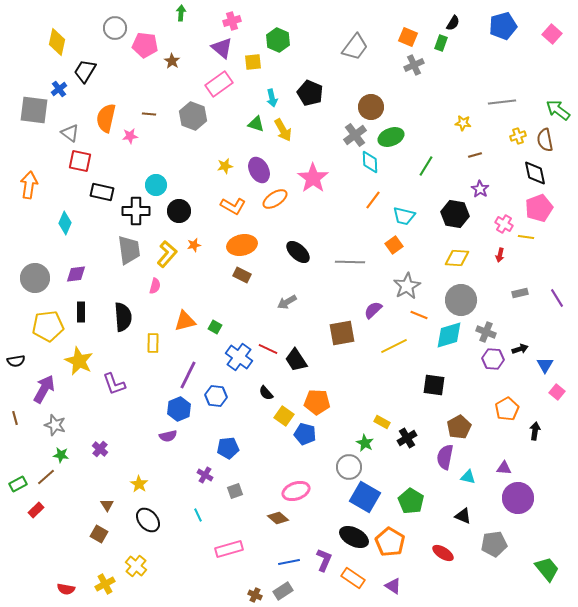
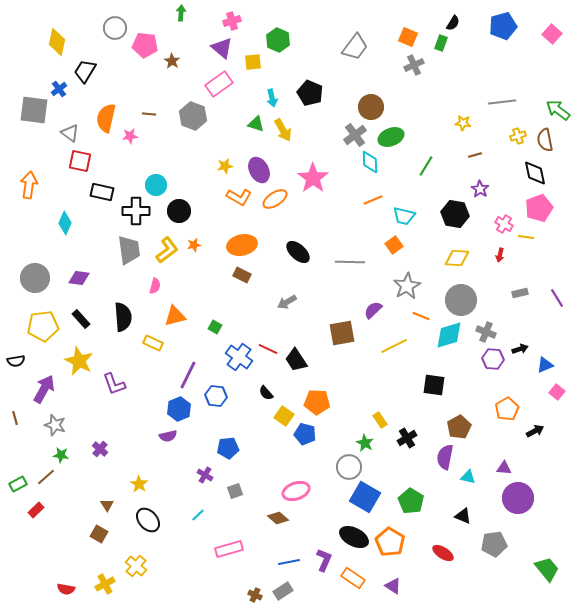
orange line at (373, 200): rotated 30 degrees clockwise
orange L-shape at (233, 206): moved 6 px right, 9 px up
yellow L-shape at (167, 254): moved 4 px up; rotated 12 degrees clockwise
purple diamond at (76, 274): moved 3 px right, 4 px down; rotated 15 degrees clockwise
black rectangle at (81, 312): moved 7 px down; rotated 42 degrees counterclockwise
orange line at (419, 315): moved 2 px right, 1 px down
orange triangle at (185, 321): moved 10 px left, 5 px up
yellow pentagon at (48, 326): moved 5 px left
yellow rectangle at (153, 343): rotated 66 degrees counterclockwise
blue triangle at (545, 365): rotated 36 degrees clockwise
yellow rectangle at (382, 422): moved 2 px left, 2 px up; rotated 28 degrees clockwise
black arrow at (535, 431): rotated 54 degrees clockwise
cyan line at (198, 515): rotated 72 degrees clockwise
